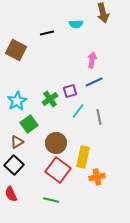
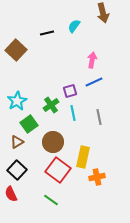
cyan semicircle: moved 2 px left, 2 px down; rotated 128 degrees clockwise
brown square: rotated 15 degrees clockwise
green cross: moved 1 px right, 6 px down
cyan line: moved 5 px left, 2 px down; rotated 49 degrees counterclockwise
brown circle: moved 3 px left, 1 px up
black square: moved 3 px right, 5 px down
green line: rotated 21 degrees clockwise
